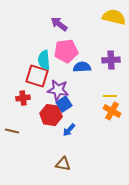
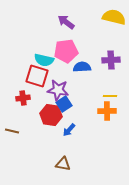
purple arrow: moved 7 px right, 2 px up
cyan semicircle: rotated 72 degrees counterclockwise
orange cross: moved 5 px left; rotated 30 degrees counterclockwise
